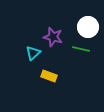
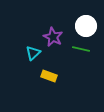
white circle: moved 2 px left, 1 px up
purple star: rotated 12 degrees clockwise
